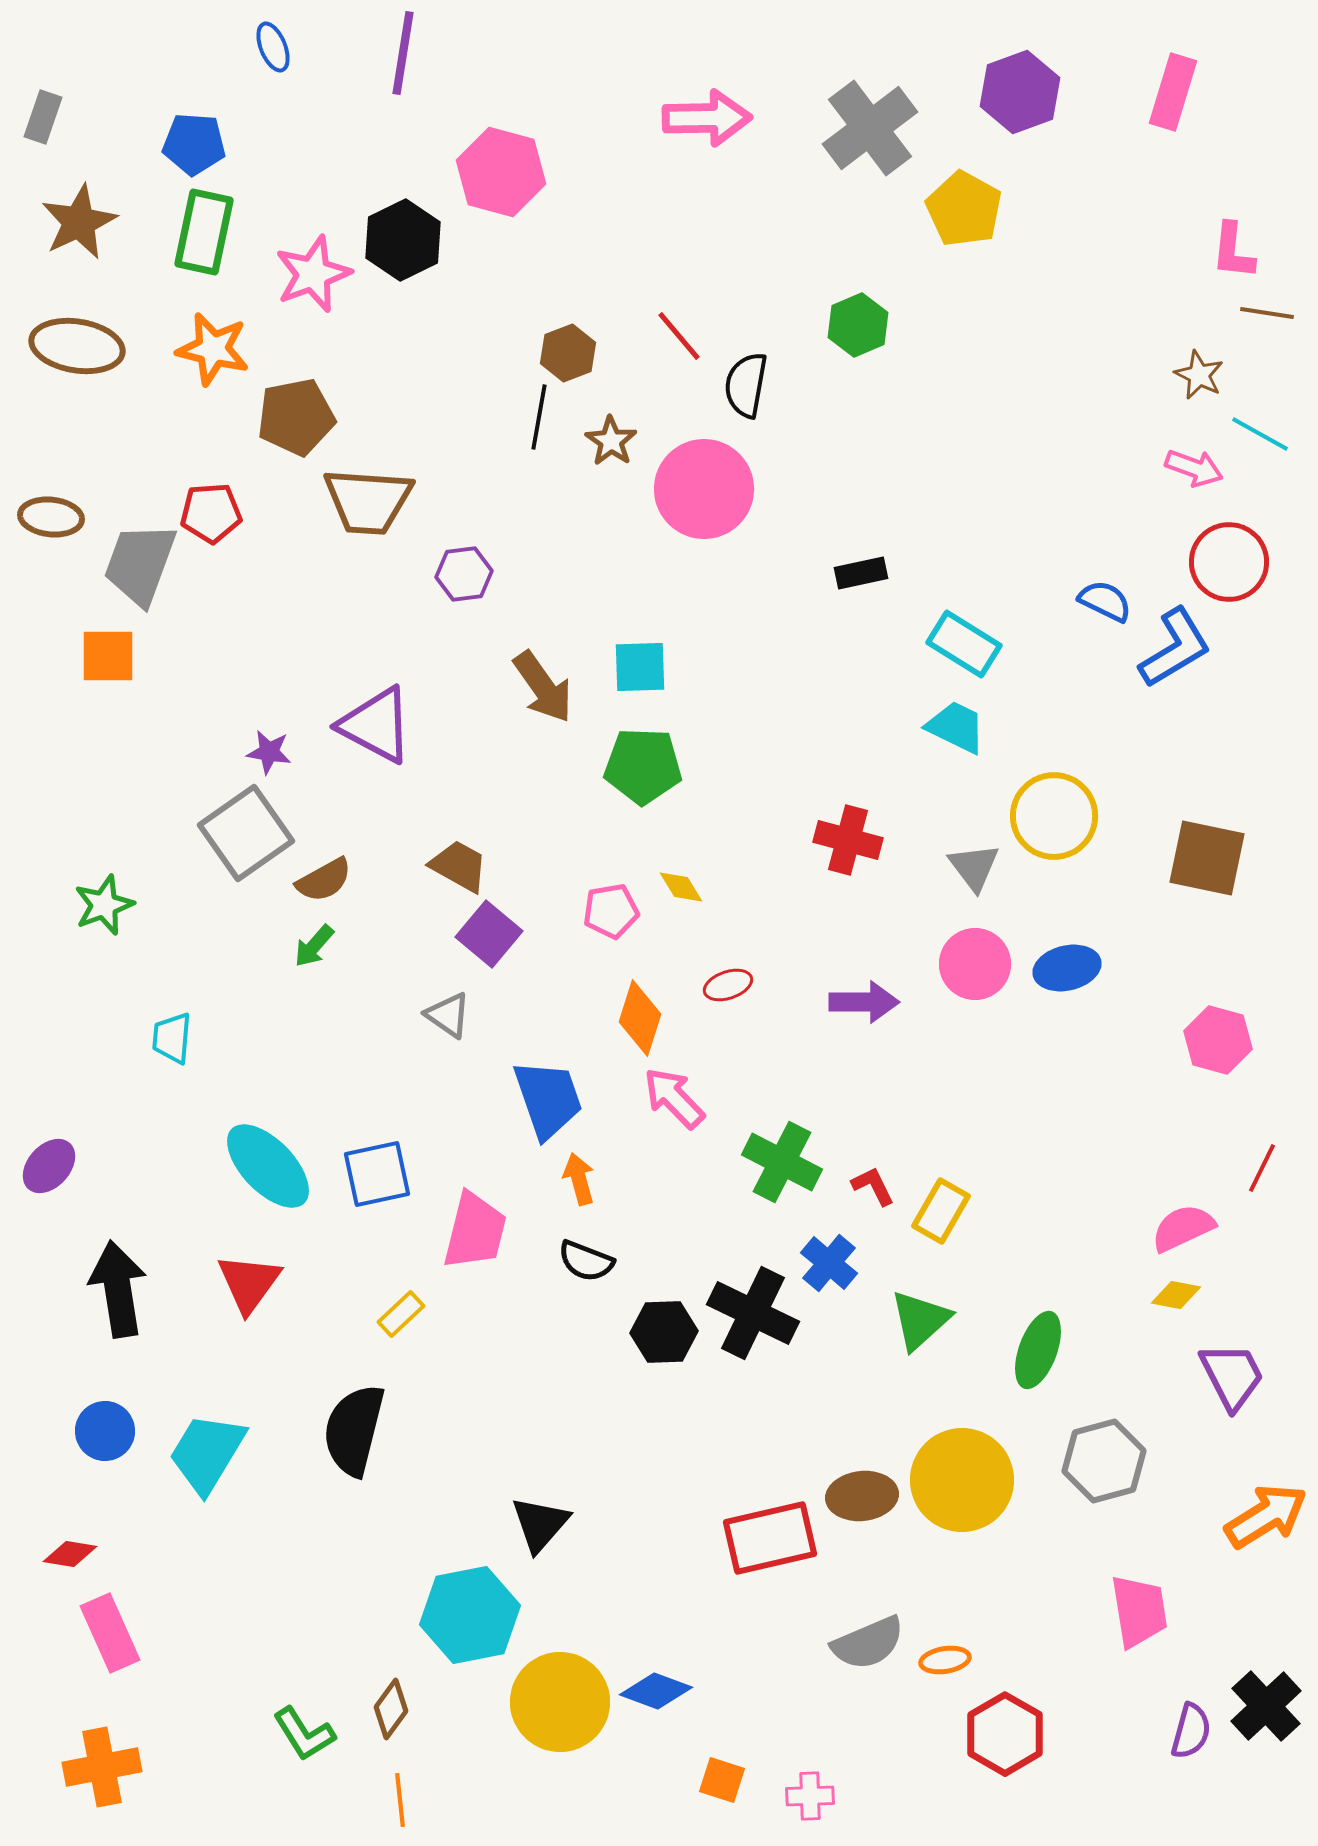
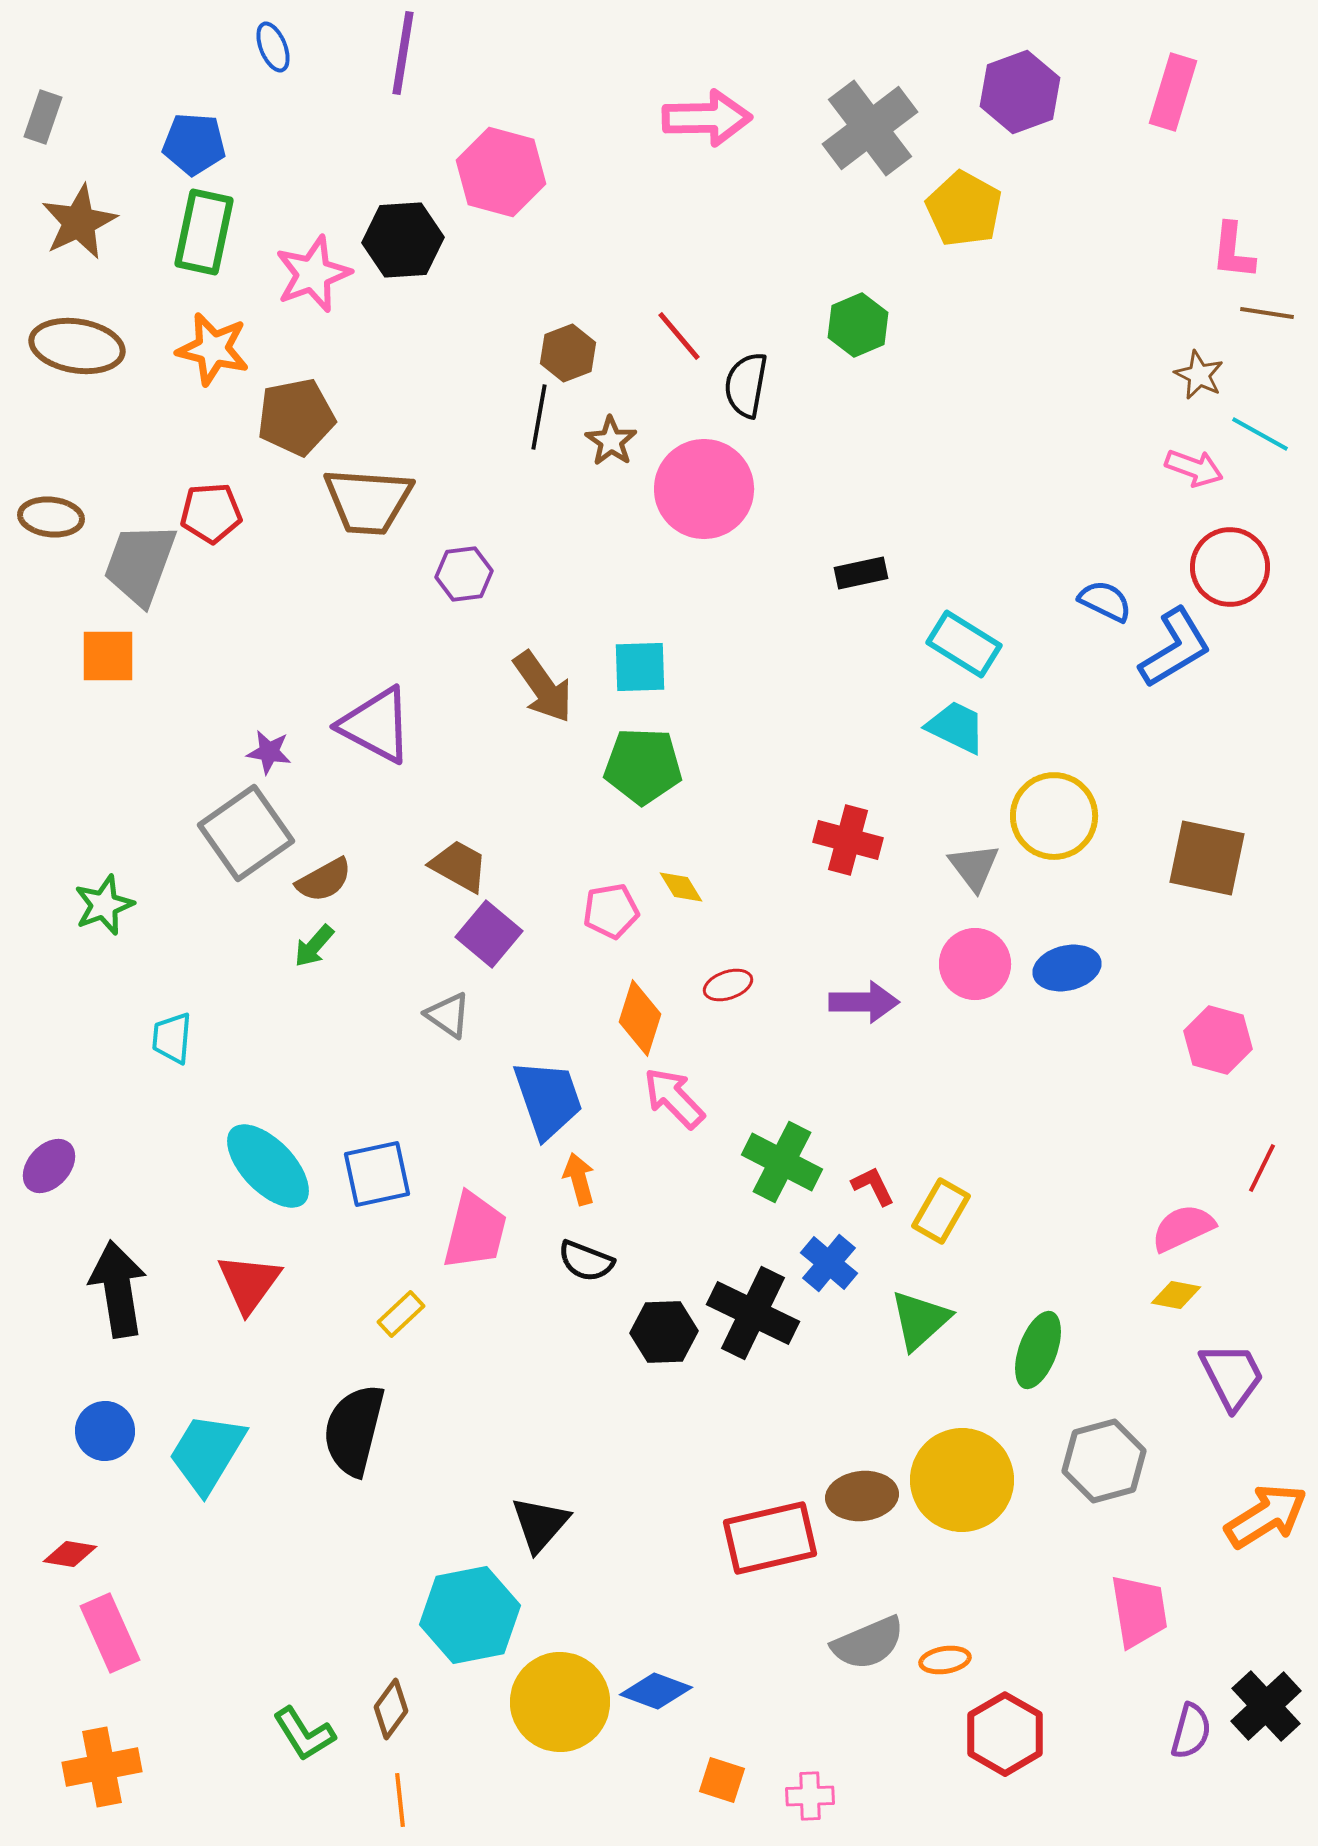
black hexagon at (403, 240): rotated 22 degrees clockwise
red circle at (1229, 562): moved 1 px right, 5 px down
